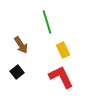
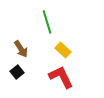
brown arrow: moved 4 px down
yellow rectangle: rotated 21 degrees counterclockwise
